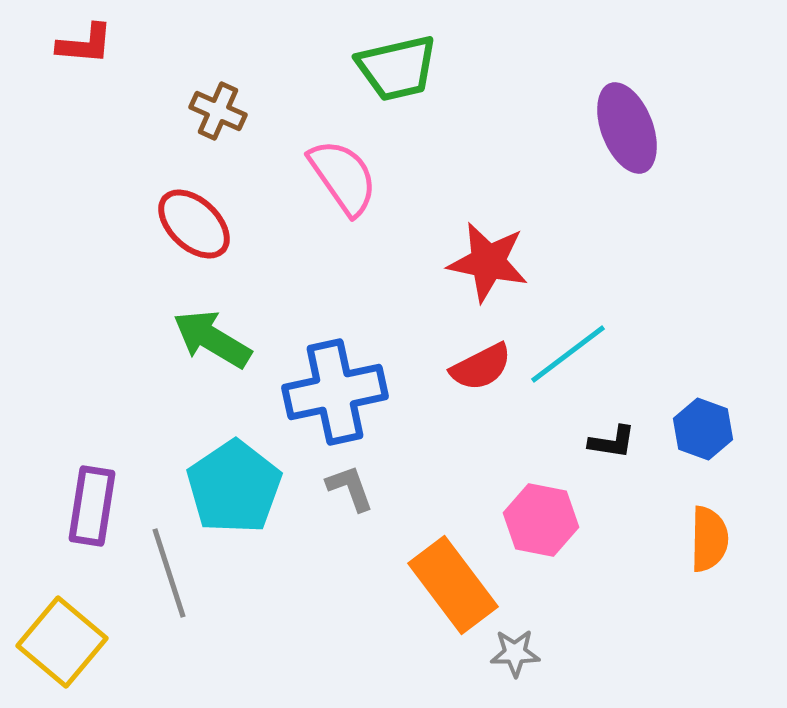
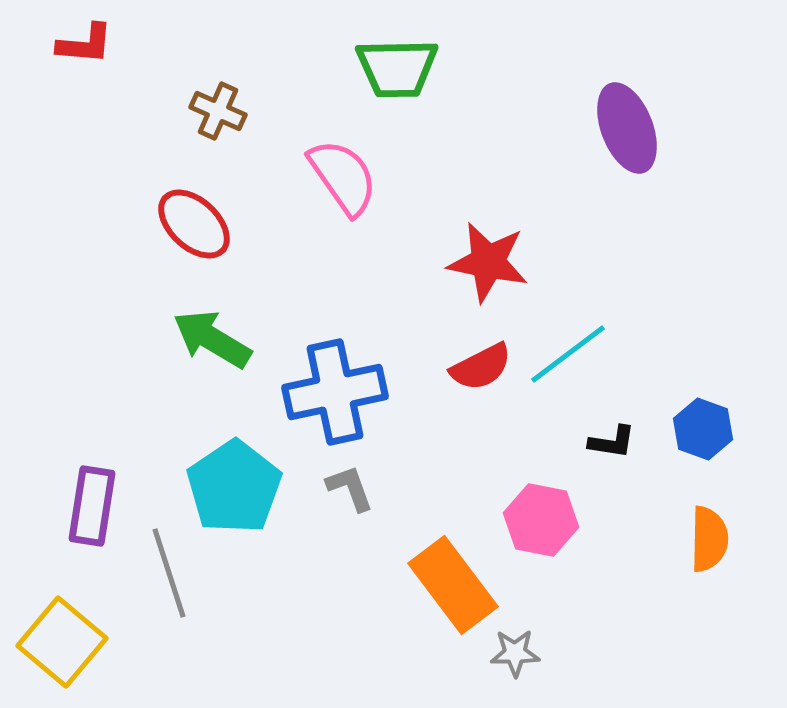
green trapezoid: rotated 12 degrees clockwise
